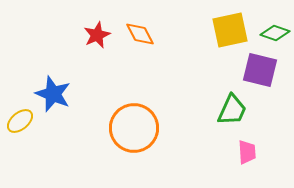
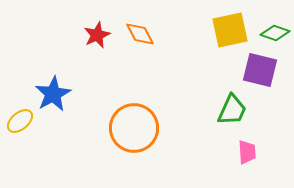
blue star: rotated 21 degrees clockwise
